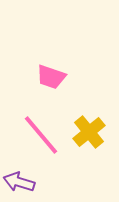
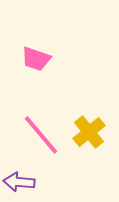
pink trapezoid: moved 15 px left, 18 px up
purple arrow: rotated 12 degrees counterclockwise
